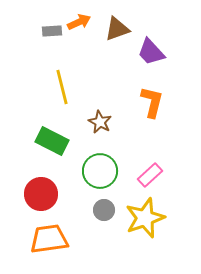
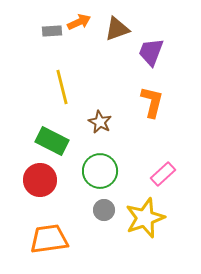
purple trapezoid: rotated 64 degrees clockwise
pink rectangle: moved 13 px right, 1 px up
red circle: moved 1 px left, 14 px up
